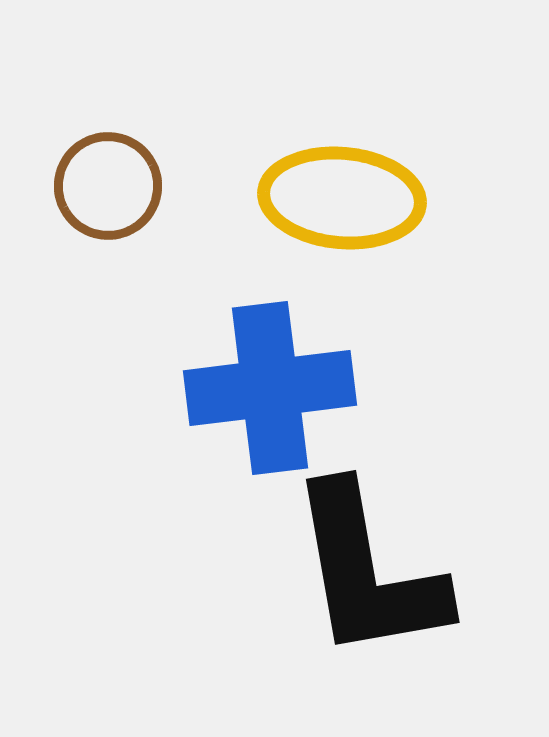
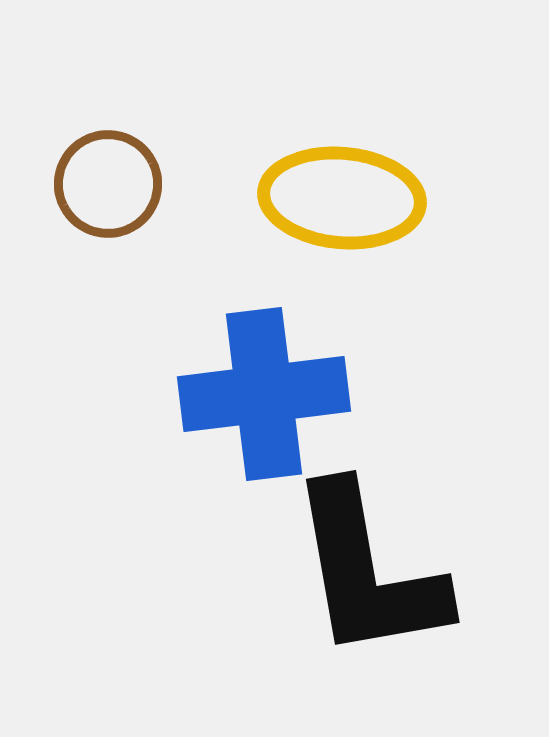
brown circle: moved 2 px up
blue cross: moved 6 px left, 6 px down
